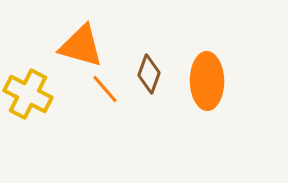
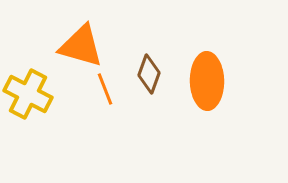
orange line: rotated 20 degrees clockwise
